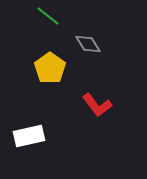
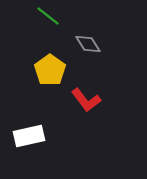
yellow pentagon: moved 2 px down
red L-shape: moved 11 px left, 5 px up
